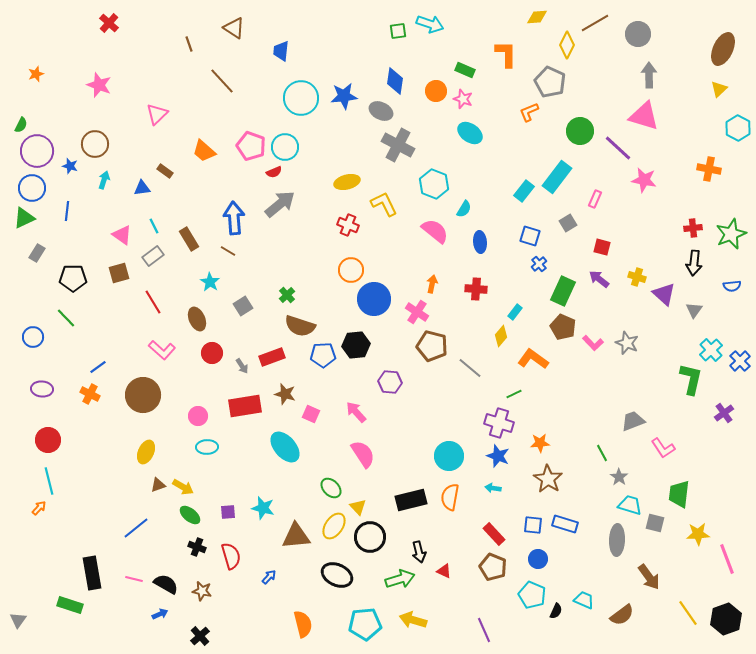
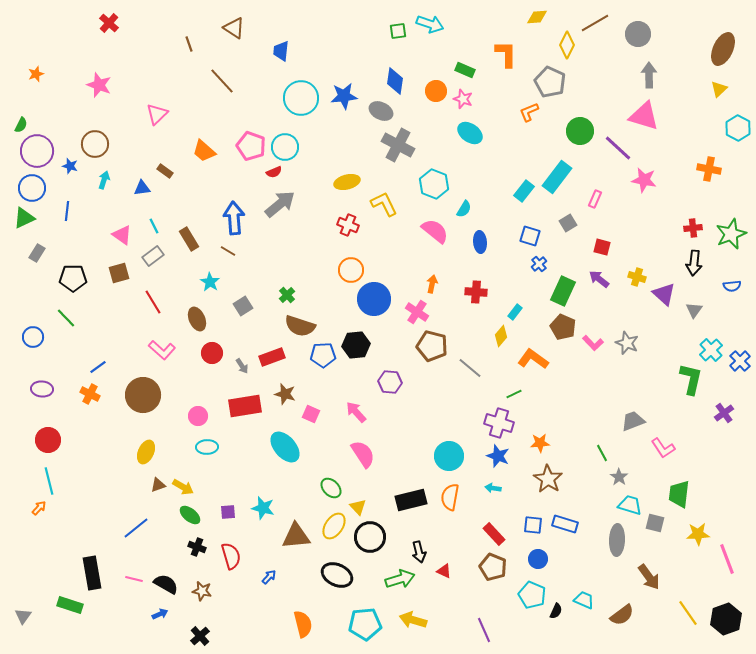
red cross at (476, 289): moved 3 px down
gray triangle at (18, 620): moved 5 px right, 4 px up
